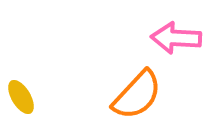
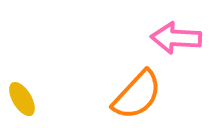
yellow ellipse: moved 1 px right, 2 px down
